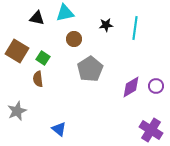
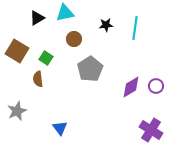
black triangle: rotated 42 degrees counterclockwise
green square: moved 3 px right
blue triangle: moved 1 px right, 1 px up; rotated 14 degrees clockwise
